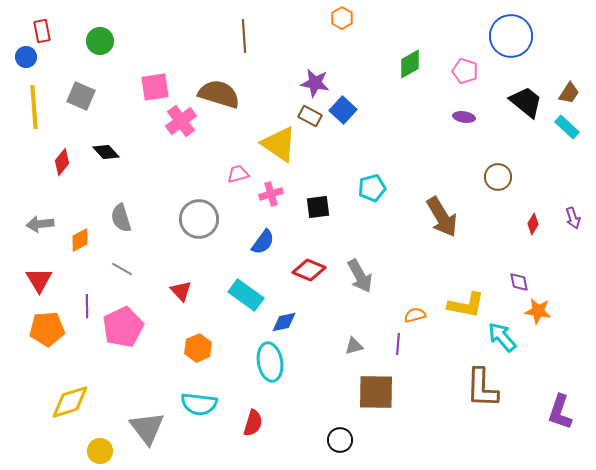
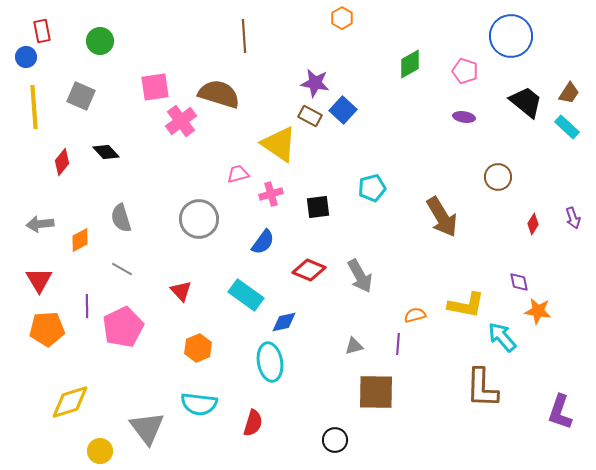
black circle at (340, 440): moved 5 px left
